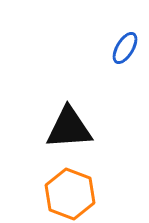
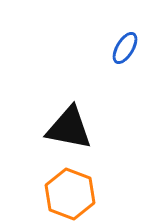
black triangle: rotated 15 degrees clockwise
